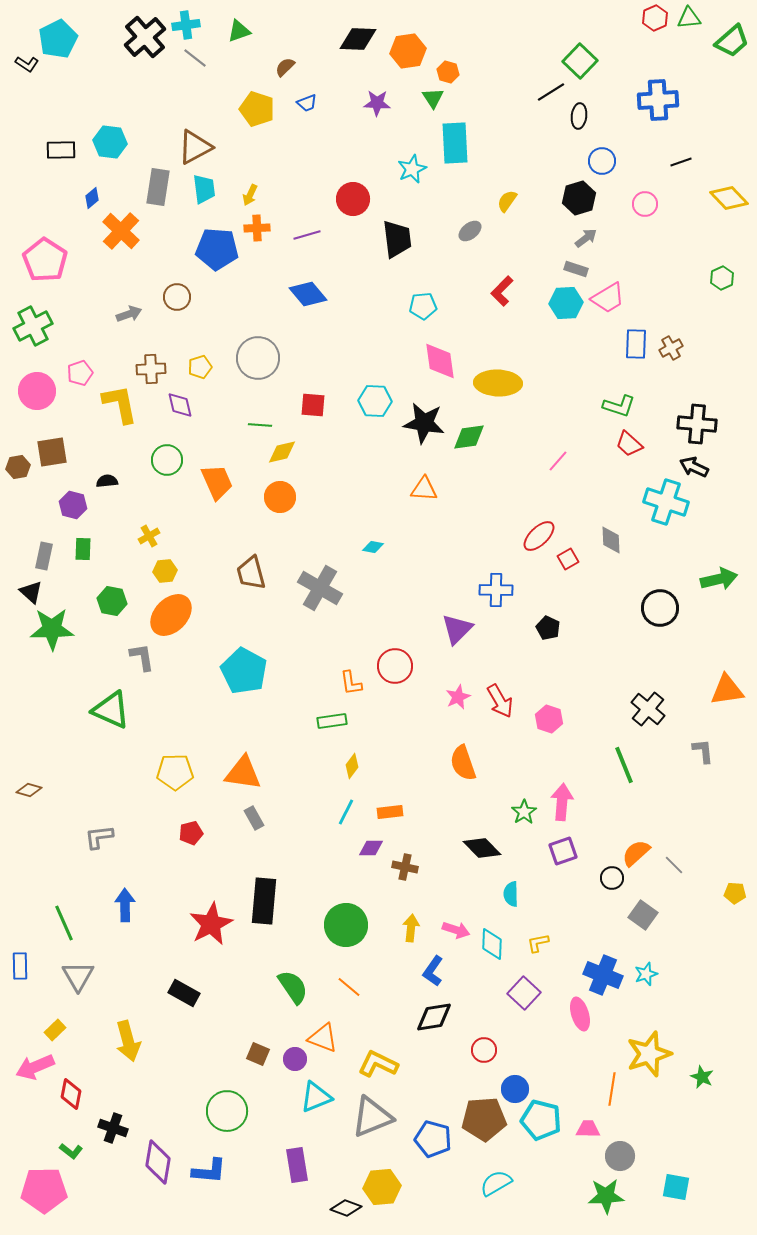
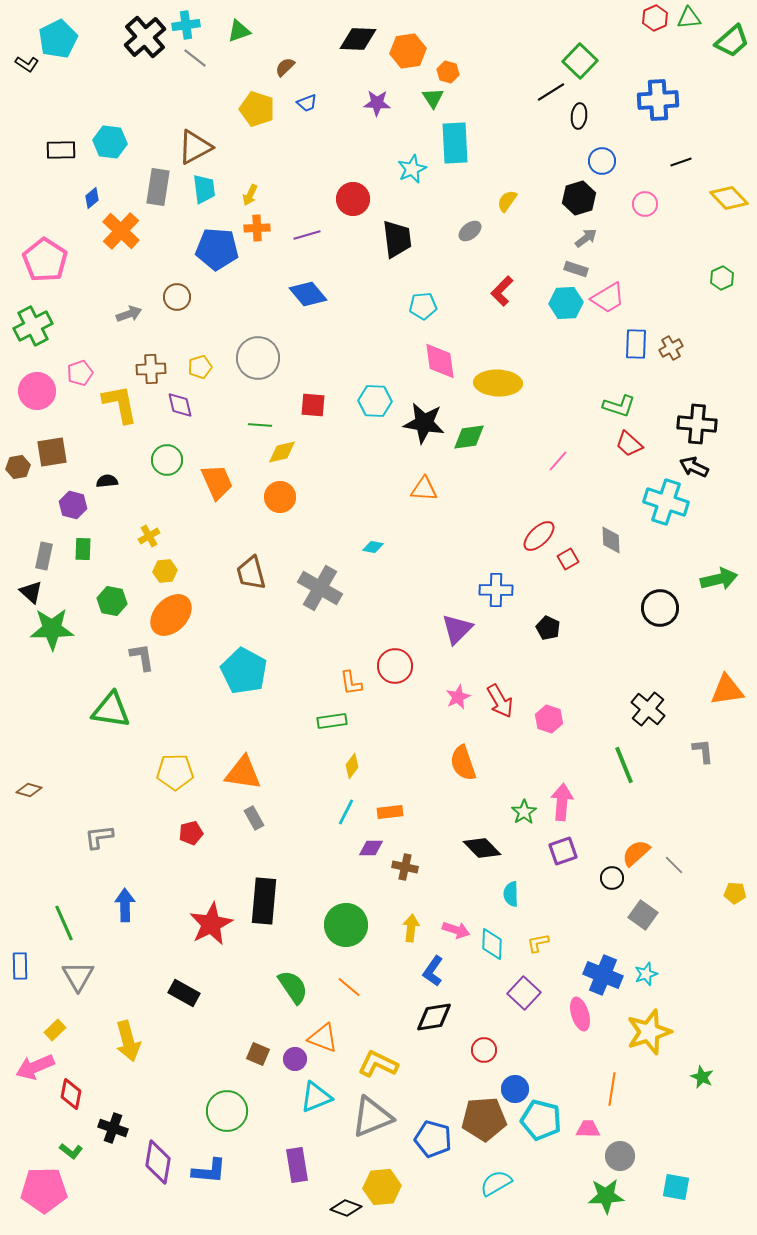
green triangle at (111, 710): rotated 15 degrees counterclockwise
yellow star at (649, 1054): moved 22 px up
